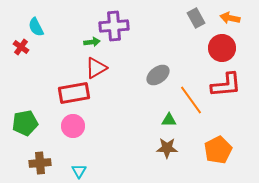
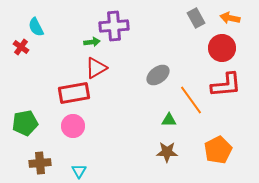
brown star: moved 4 px down
